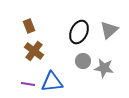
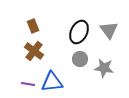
brown rectangle: moved 4 px right
gray triangle: rotated 24 degrees counterclockwise
gray circle: moved 3 px left, 2 px up
